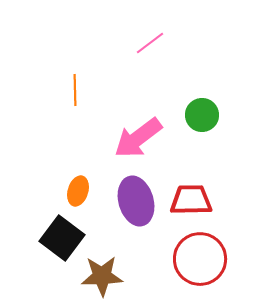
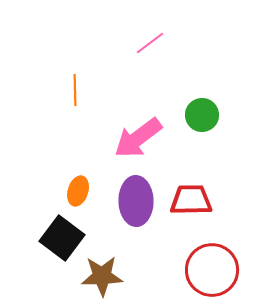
purple ellipse: rotated 15 degrees clockwise
red circle: moved 12 px right, 11 px down
